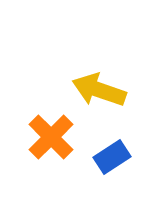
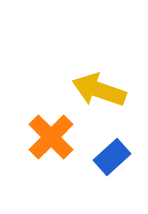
blue rectangle: rotated 9 degrees counterclockwise
